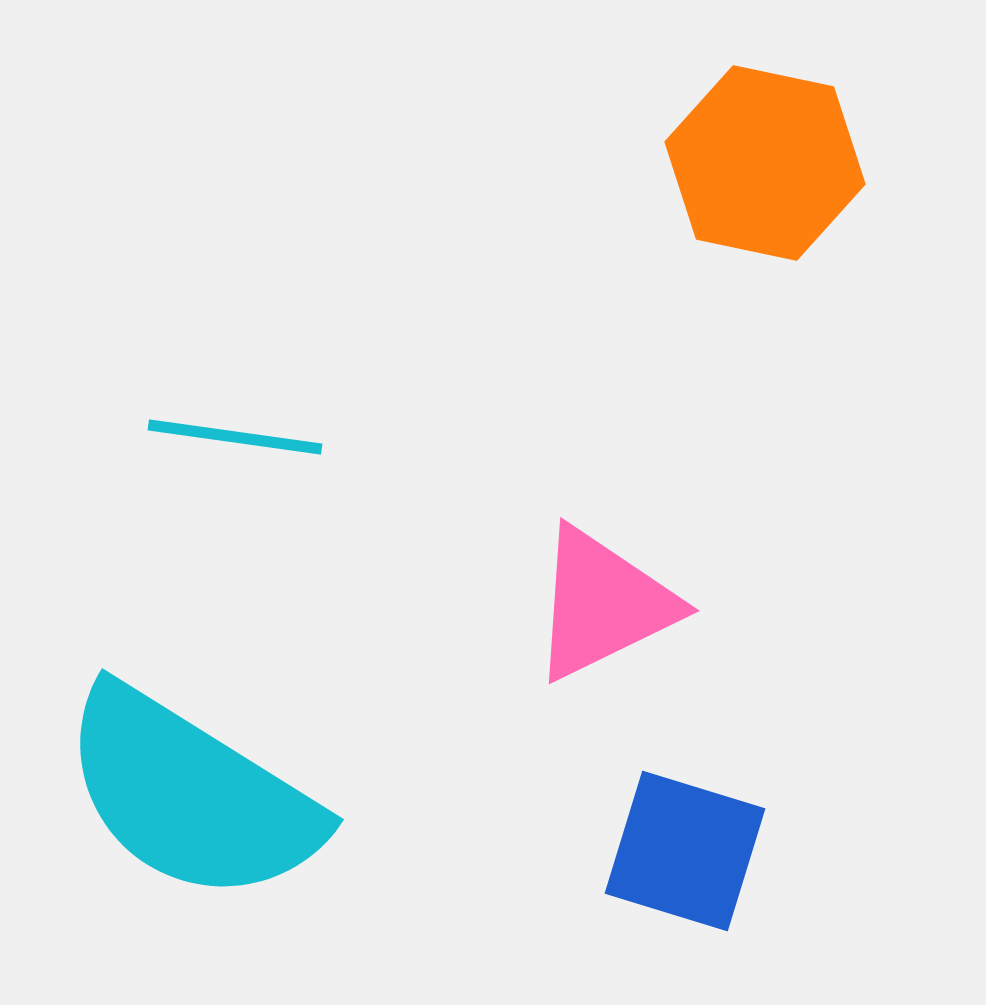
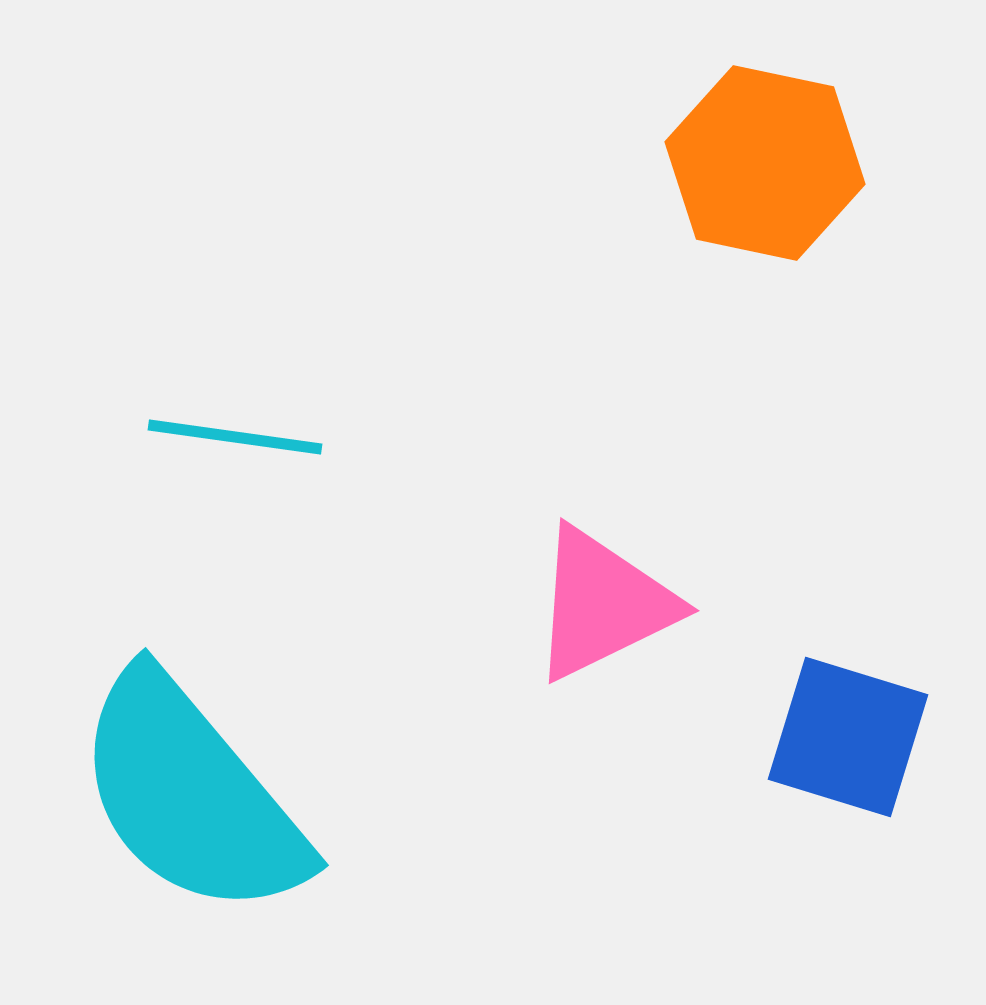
cyan semicircle: rotated 18 degrees clockwise
blue square: moved 163 px right, 114 px up
